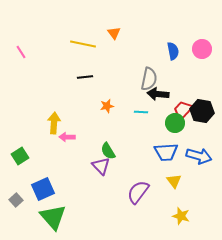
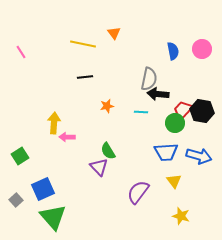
purple triangle: moved 2 px left, 1 px down
